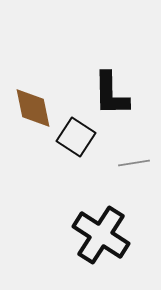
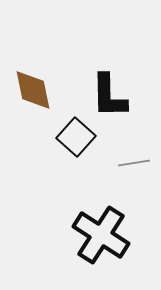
black L-shape: moved 2 px left, 2 px down
brown diamond: moved 18 px up
black square: rotated 9 degrees clockwise
